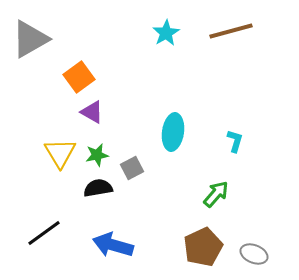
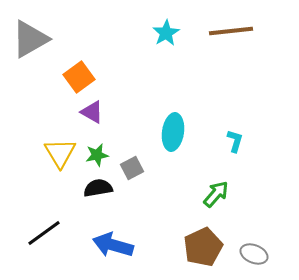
brown line: rotated 9 degrees clockwise
